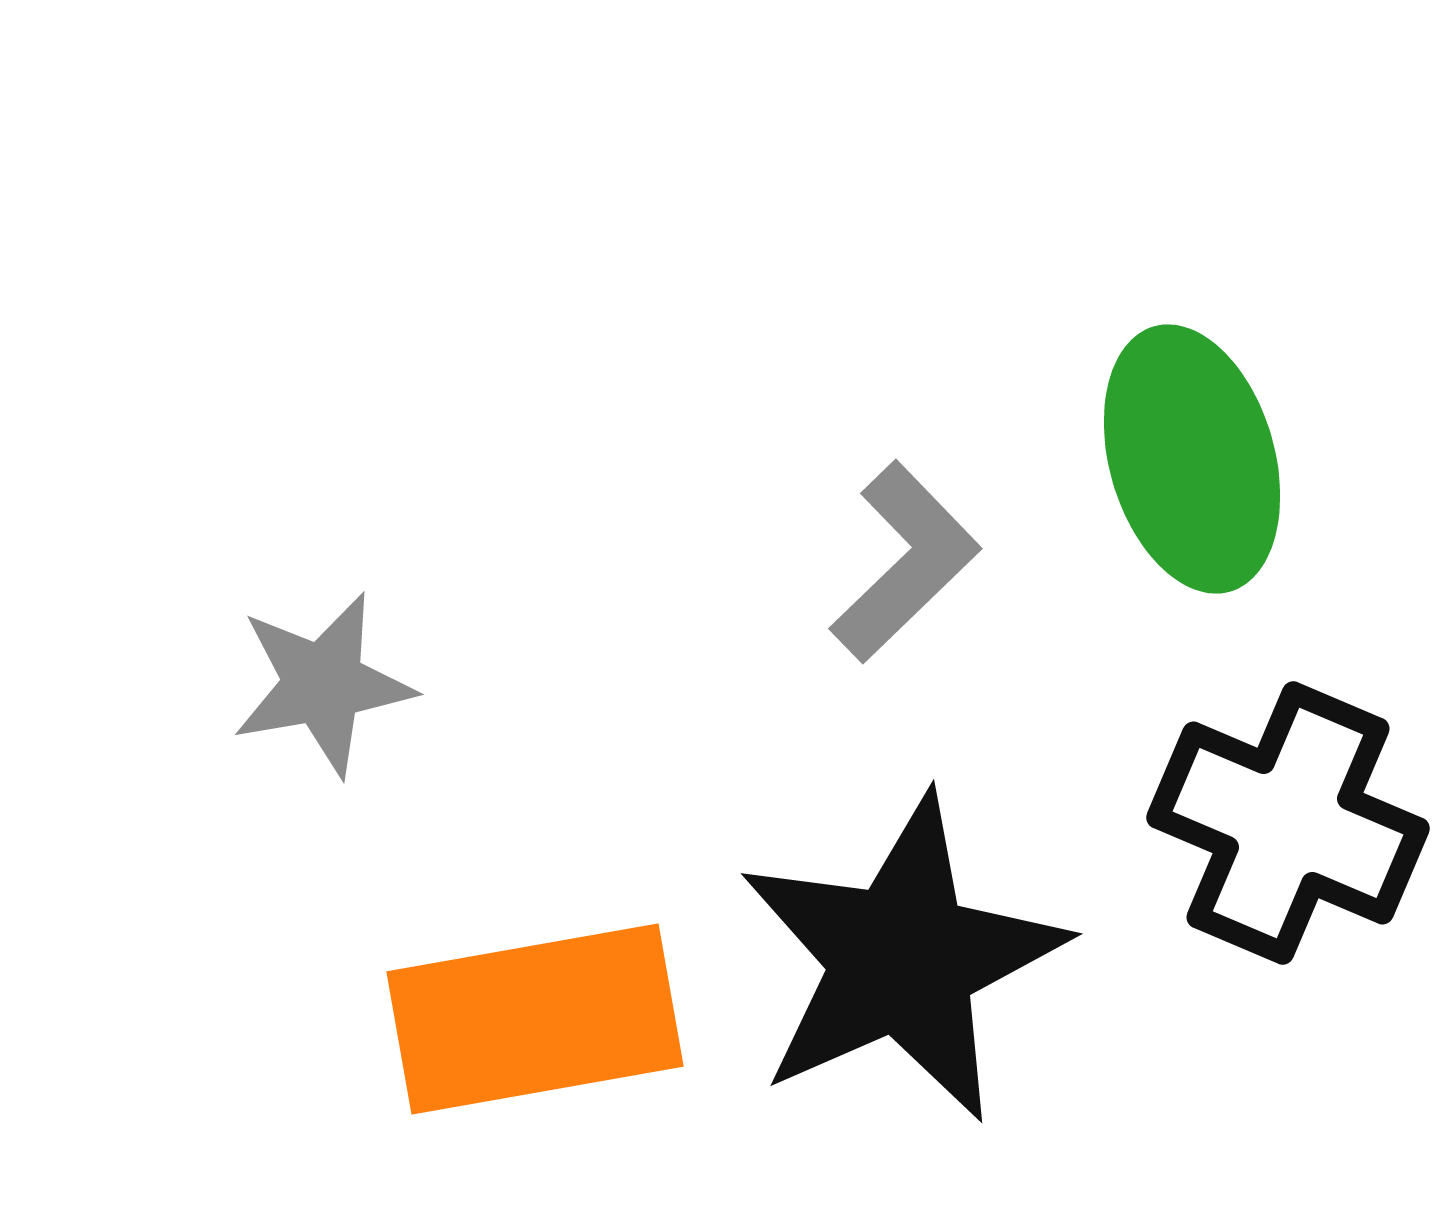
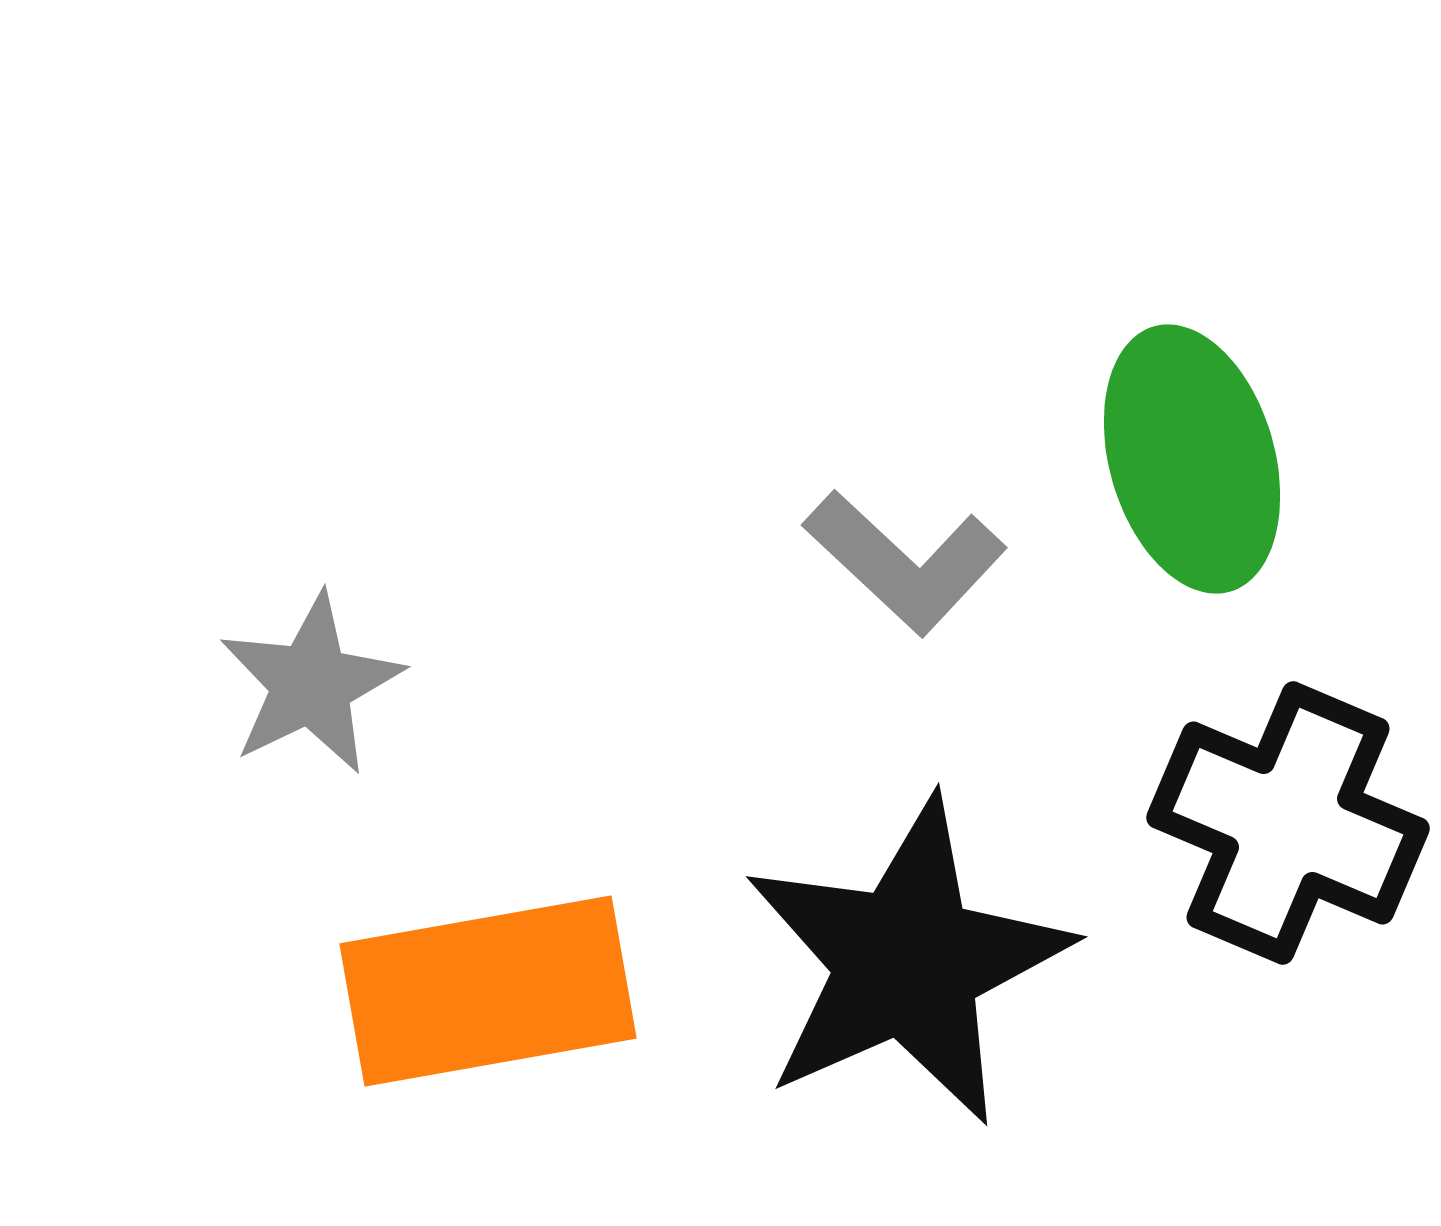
gray L-shape: rotated 87 degrees clockwise
gray star: moved 12 px left; rotated 16 degrees counterclockwise
black star: moved 5 px right, 3 px down
orange rectangle: moved 47 px left, 28 px up
